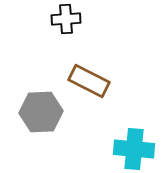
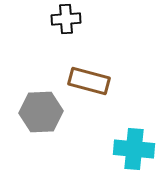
brown rectangle: rotated 12 degrees counterclockwise
